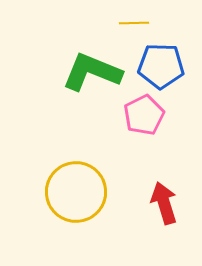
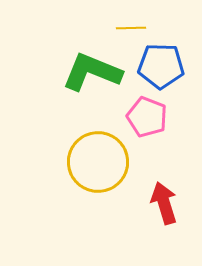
yellow line: moved 3 px left, 5 px down
pink pentagon: moved 3 px right, 2 px down; rotated 24 degrees counterclockwise
yellow circle: moved 22 px right, 30 px up
